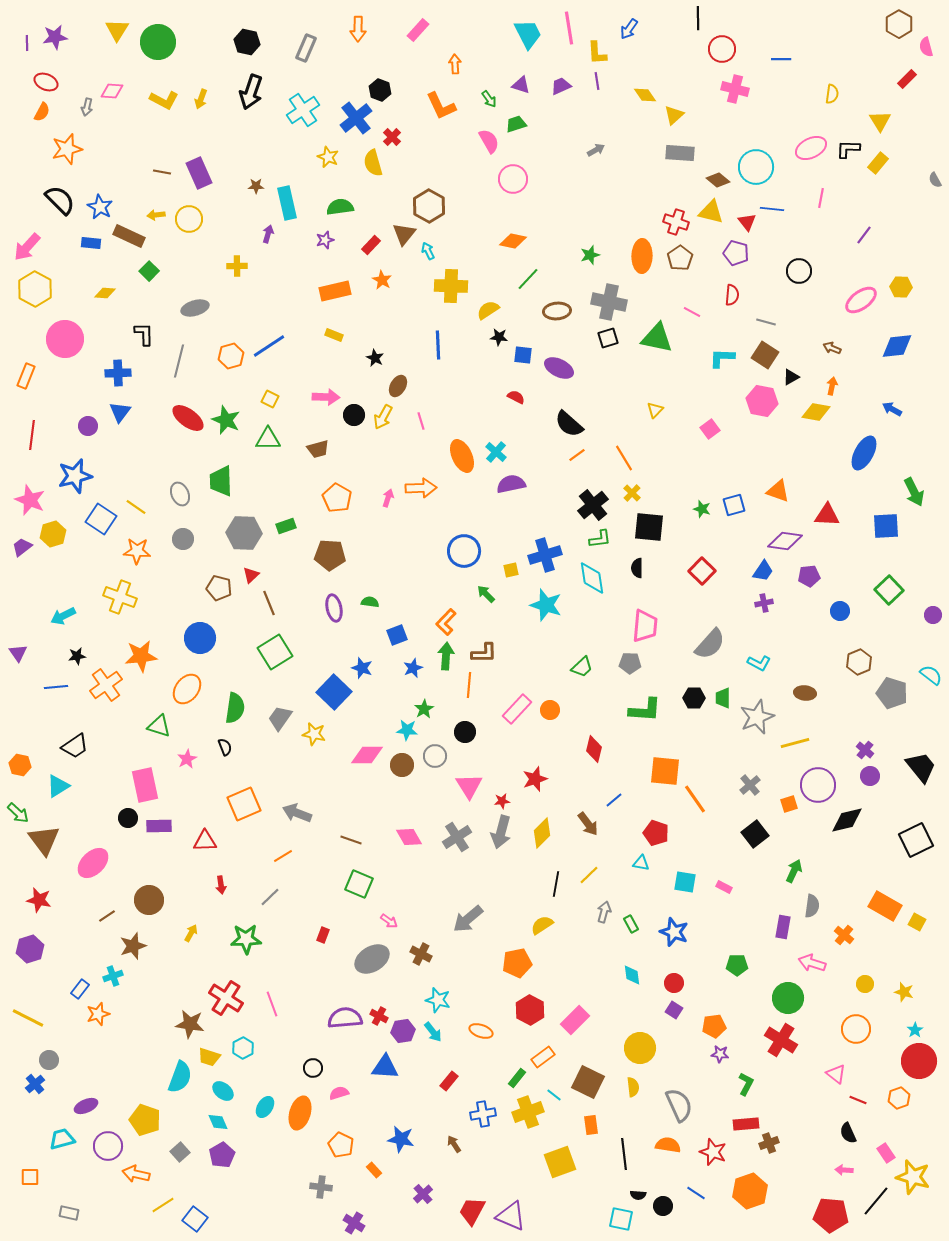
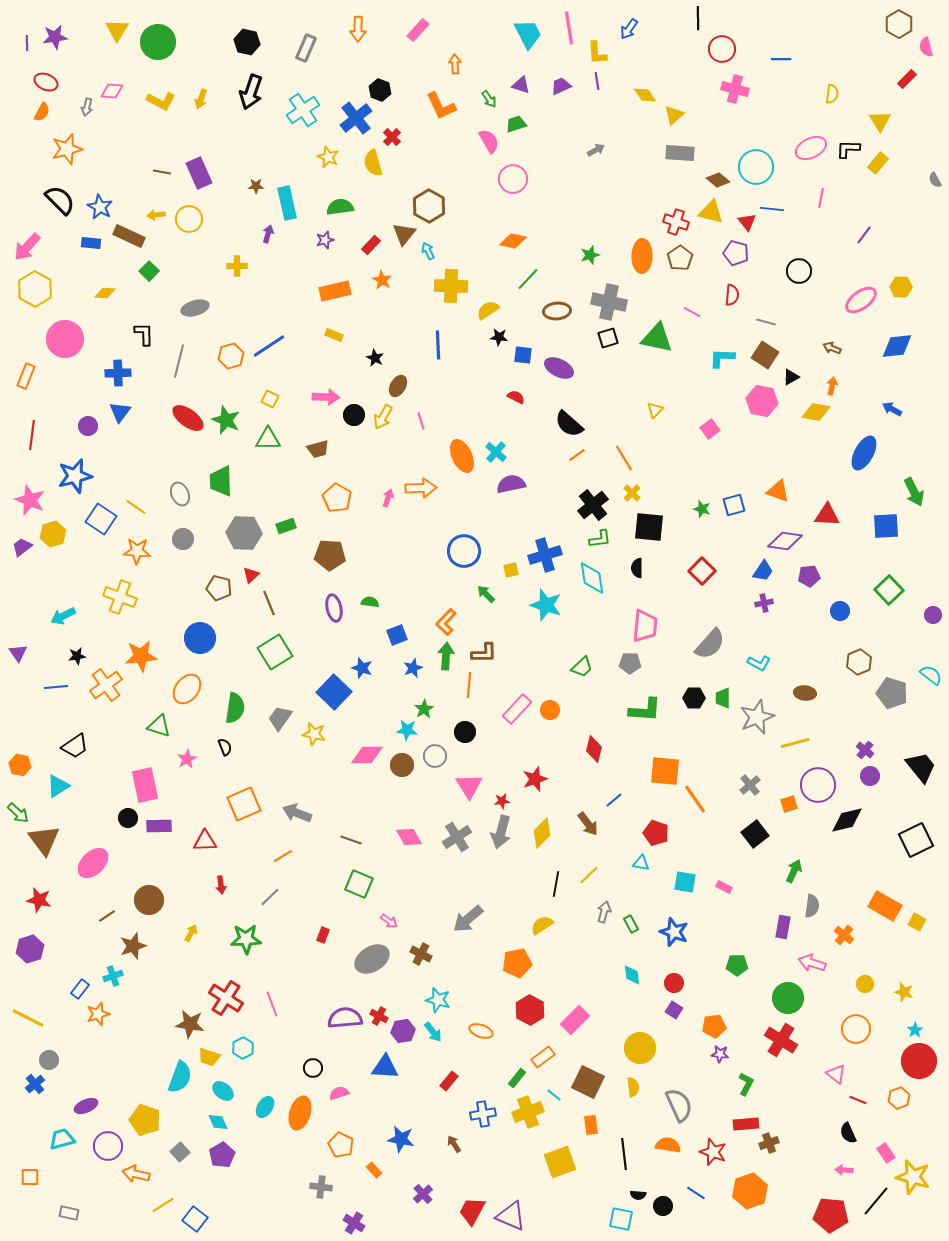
yellow L-shape at (164, 100): moved 3 px left, 1 px down
